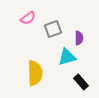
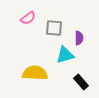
gray square: moved 1 px right, 1 px up; rotated 24 degrees clockwise
cyan triangle: moved 2 px left, 2 px up
yellow semicircle: rotated 85 degrees counterclockwise
